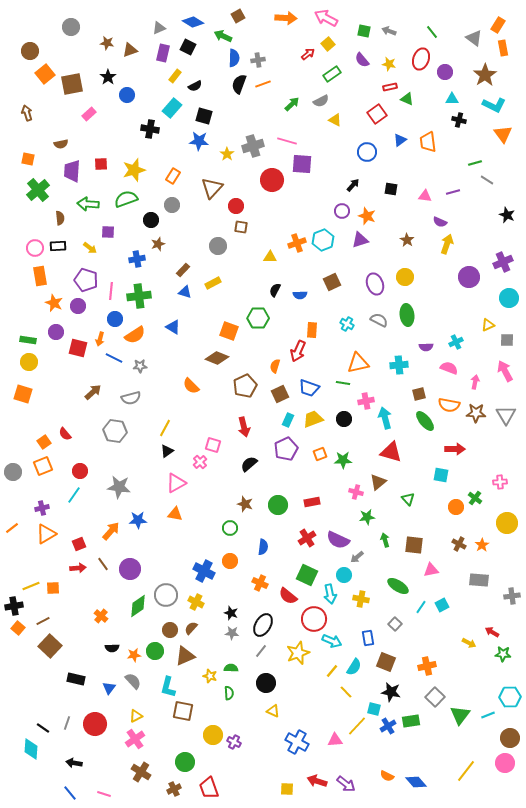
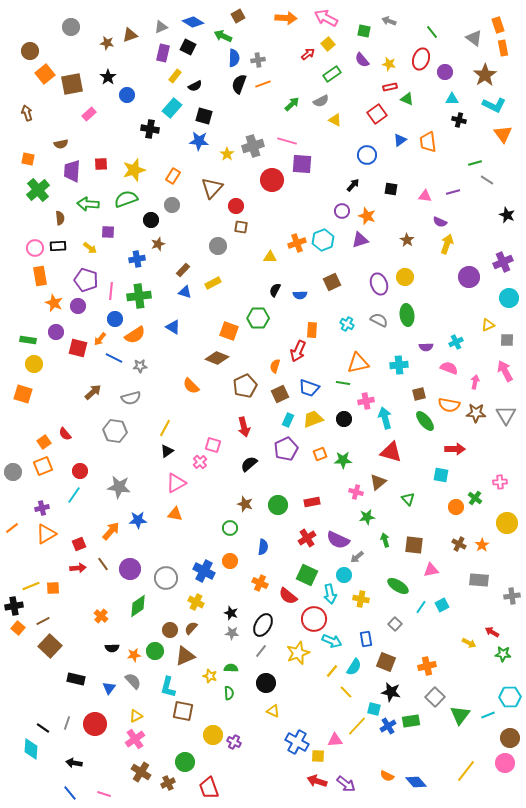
orange rectangle at (498, 25): rotated 49 degrees counterclockwise
gray triangle at (159, 28): moved 2 px right, 1 px up
gray arrow at (389, 31): moved 10 px up
brown triangle at (130, 50): moved 15 px up
blue circle at (367, 152): moved 3 px down
purple ellipse at (375, 284): moved 4 px right
orange arrow at (100, 339): rotated 24 degrees clockwise
yellow circle at (29, 362): moved 5 px right, 2 px down
gray circle at (166, 595): moved 17 px up
blue rectangle at (368, 638): moved 2 px left, 1 px down
brown cross at (174, 789): moved 6 px left, 6 px up
yellow square at (287, 789): moved 31 px right, 33 px up
